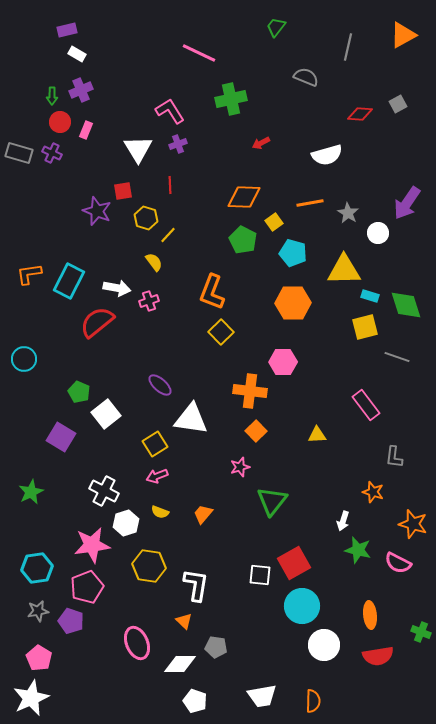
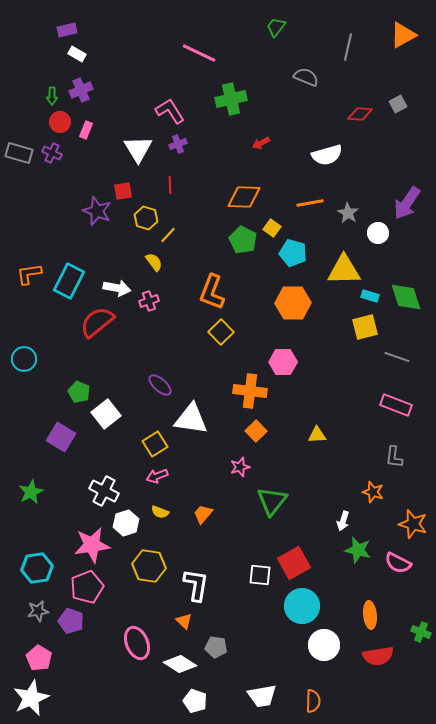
yellow square at (274, 222): moved 2 px left, 6 px down; rotated 18 degrees counterclockwise
green diamond at (406, 305): moved 8 px up
pink rectangle at (366, 405): moved 30 px right; rotated 32 degrees counterclockwise
white diamond at (180, 664): rotated 32 degrees clockwise
